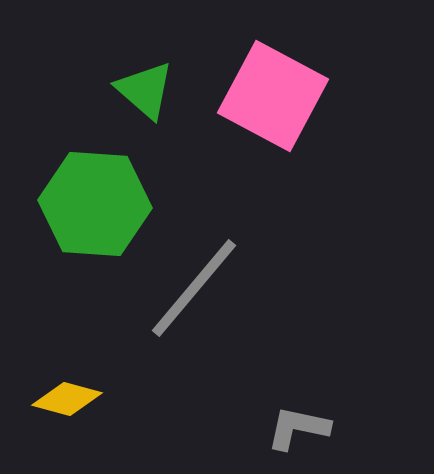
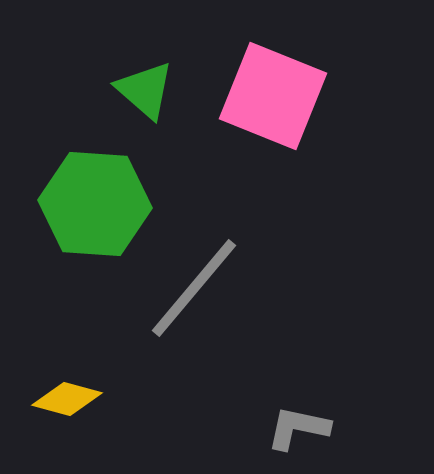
pink square: rotated 6 degrees counterclockwise
